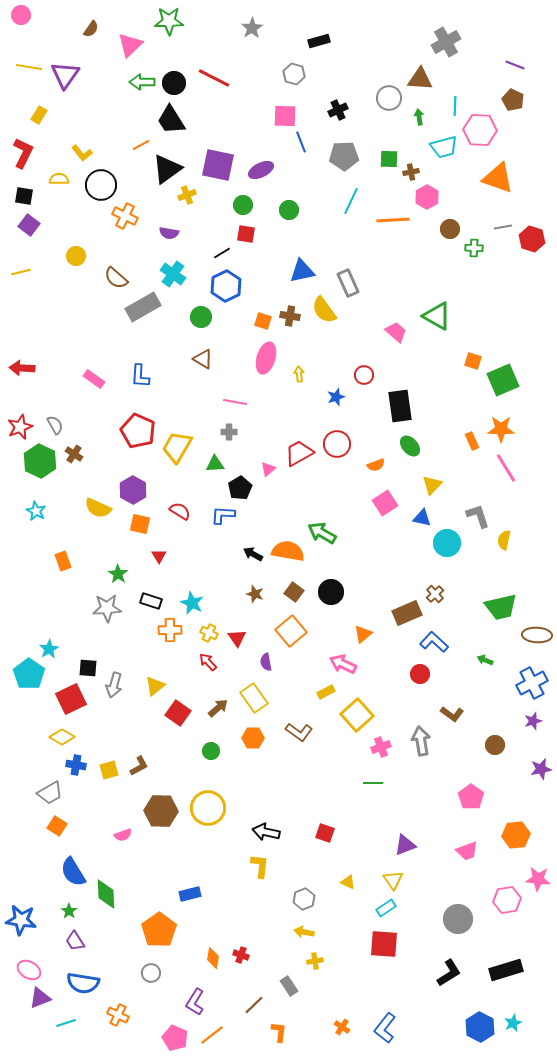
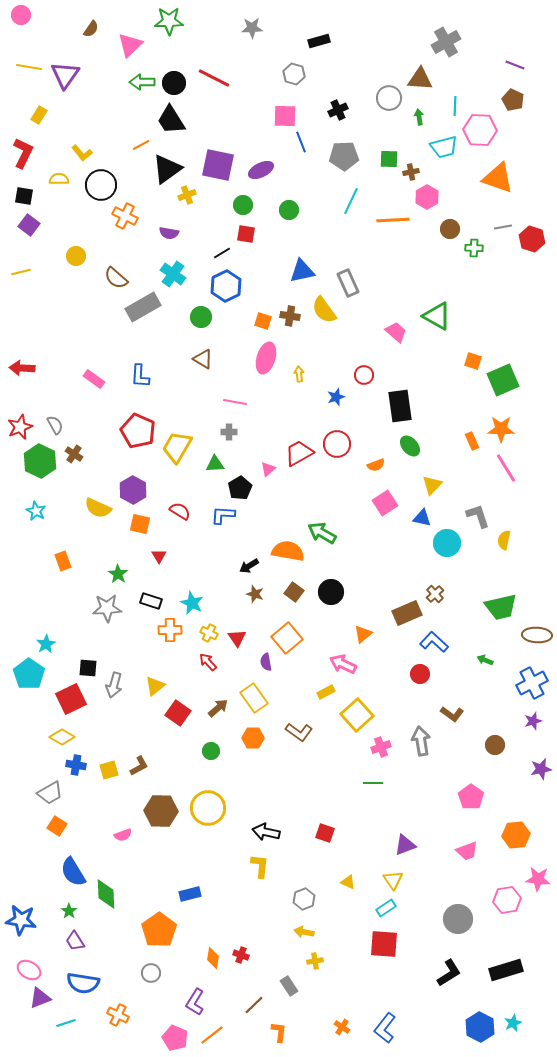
gray star at (252, 28): rotated 30 degrees clockwise
black arrow at (253, 554): moved 4 px left, 12 px down; rotated 60 degrees counterclockwise
orange square at (291, 631): moved 4 px left, 7 px down
cyan star at (49, 649): moved 3 px left, 5 px up
